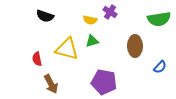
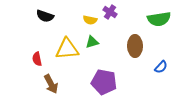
green triangle: moved 1 px down
yellow triangle: rotated 20 degrees counterclockwise
blue semicircle: moved 1 px right
